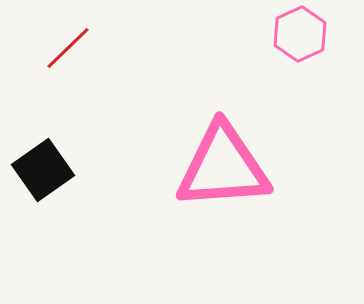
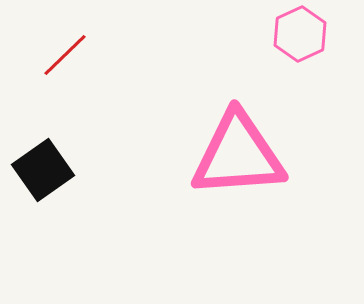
red line: moved 3 px left, 7 px down
pink triangle: moved 15 px right, 12 px up
